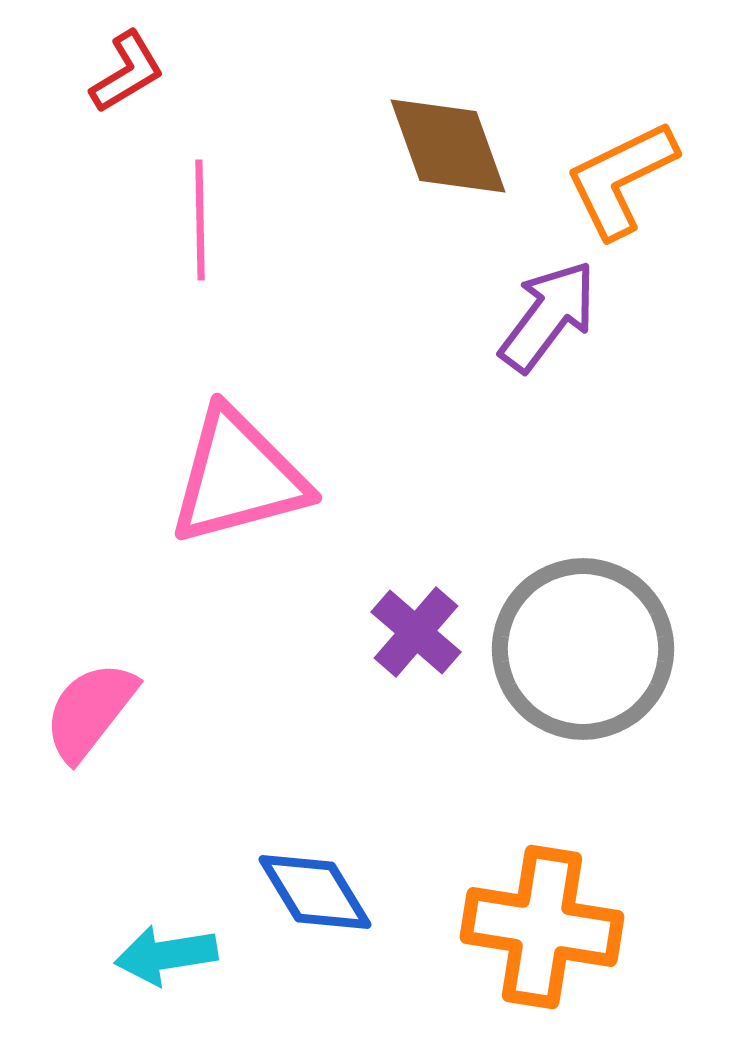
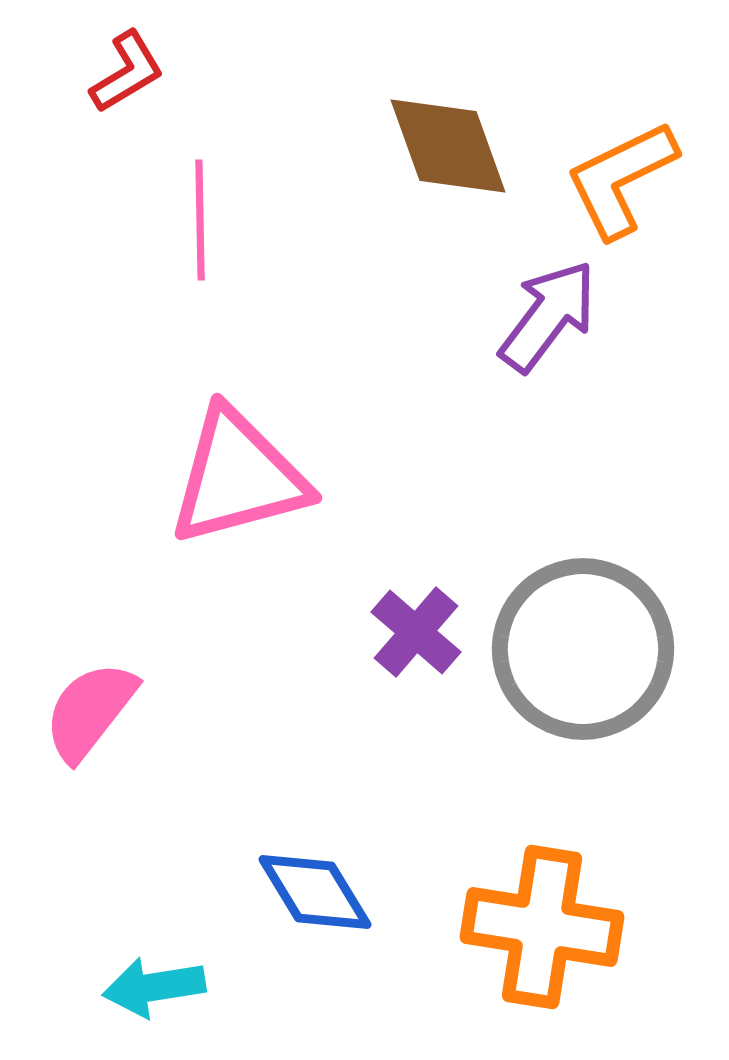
cyan arrow: moved 12 px left, 32 px down
